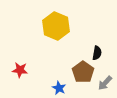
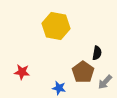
yellow hexagon: rotated 12 degrees counterclockwise
red star: moved 2 px right, 2 px down
gray arrow: moved 1 px up
blue star: rotated 16 degrees counterclockwise
